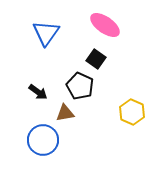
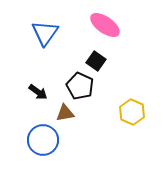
blue triangle: moved 1 px left
black square: moved 2 px down
